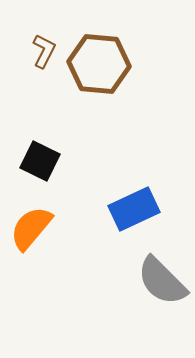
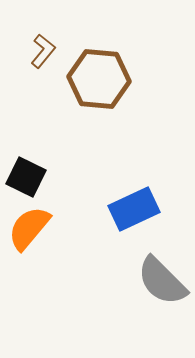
brown L-shape: moved 1 px left; rotated 12 degrees clockwise
brown hexagon: moved 15 px down
black square: moved 14 px left, 16 px down
orange semicircle: moved 2 px left
